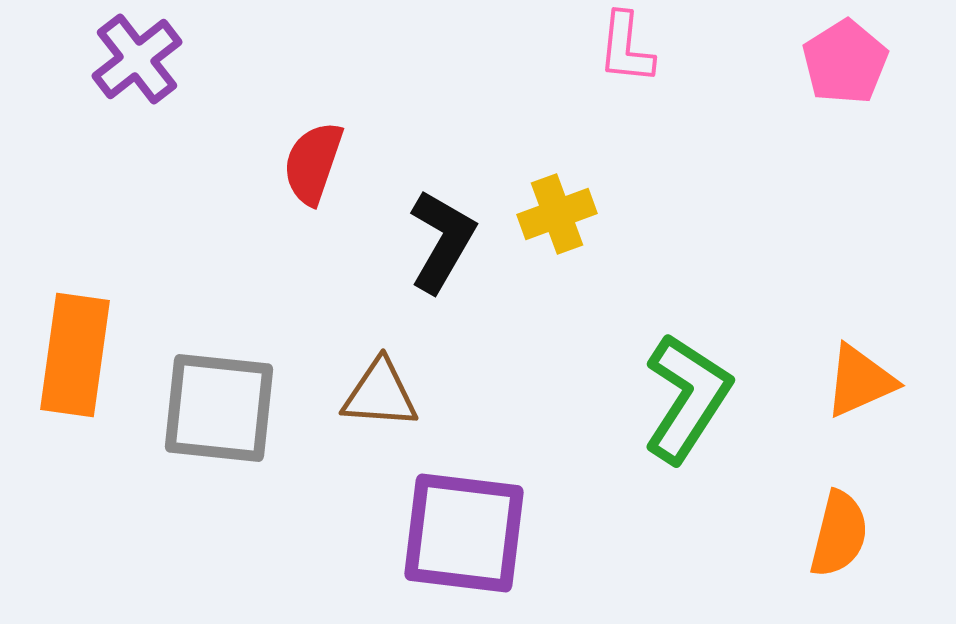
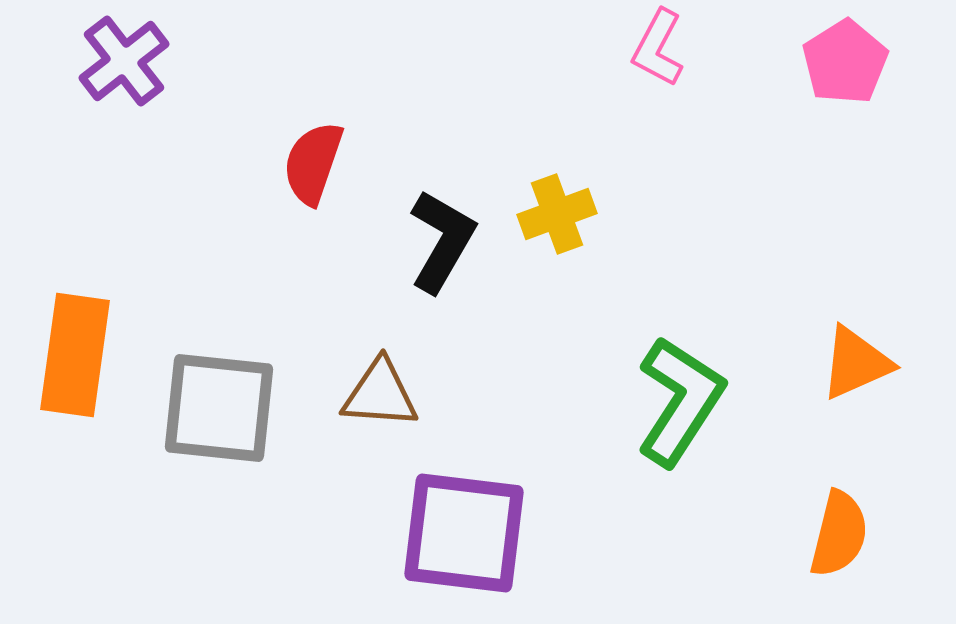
pink L-shape: moved 32 px right; rotated 22 degrees clockwise
purple cross: moved 13 px left, 2 px down
orange triangle: moved 4 px left, 18 px up
green L-shape: moved 7 px left, 3 px down
